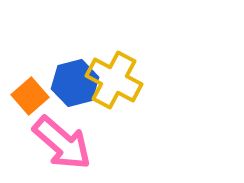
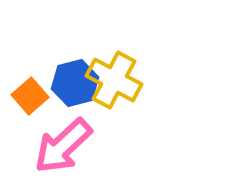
pink arrow: moved 1 px right, 3 px down; rotated 96 degrees clockwise
